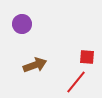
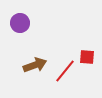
purple circle: moved 2 px left, 1 px up
red line: moved 11 px left, 11 px up
